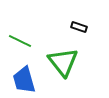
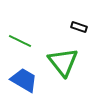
blue trapezoid: rotated 136 degrees clockwise
